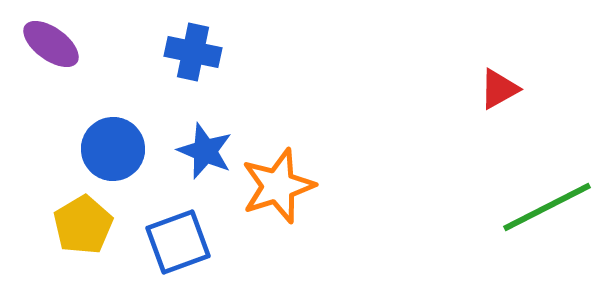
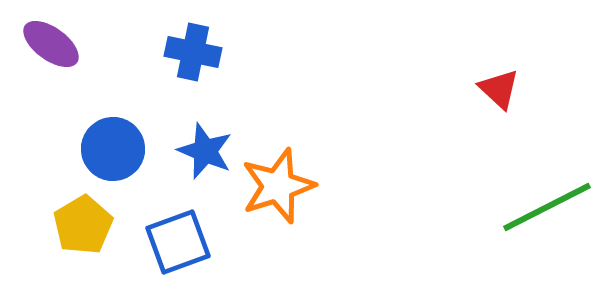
red triangle: rotated 48 degrees counterclockwise
